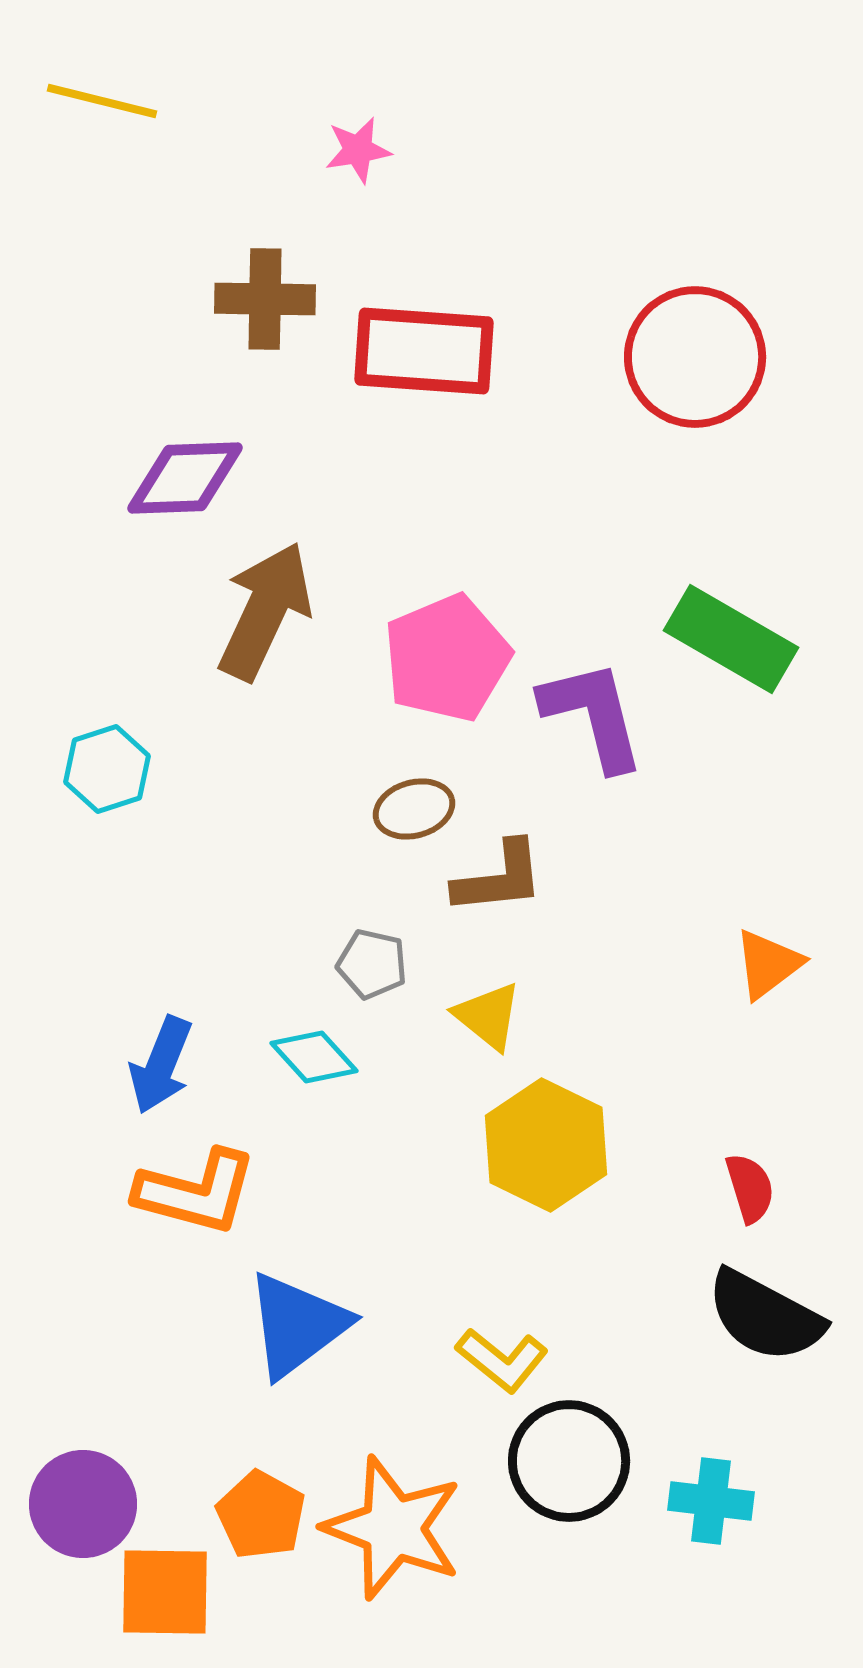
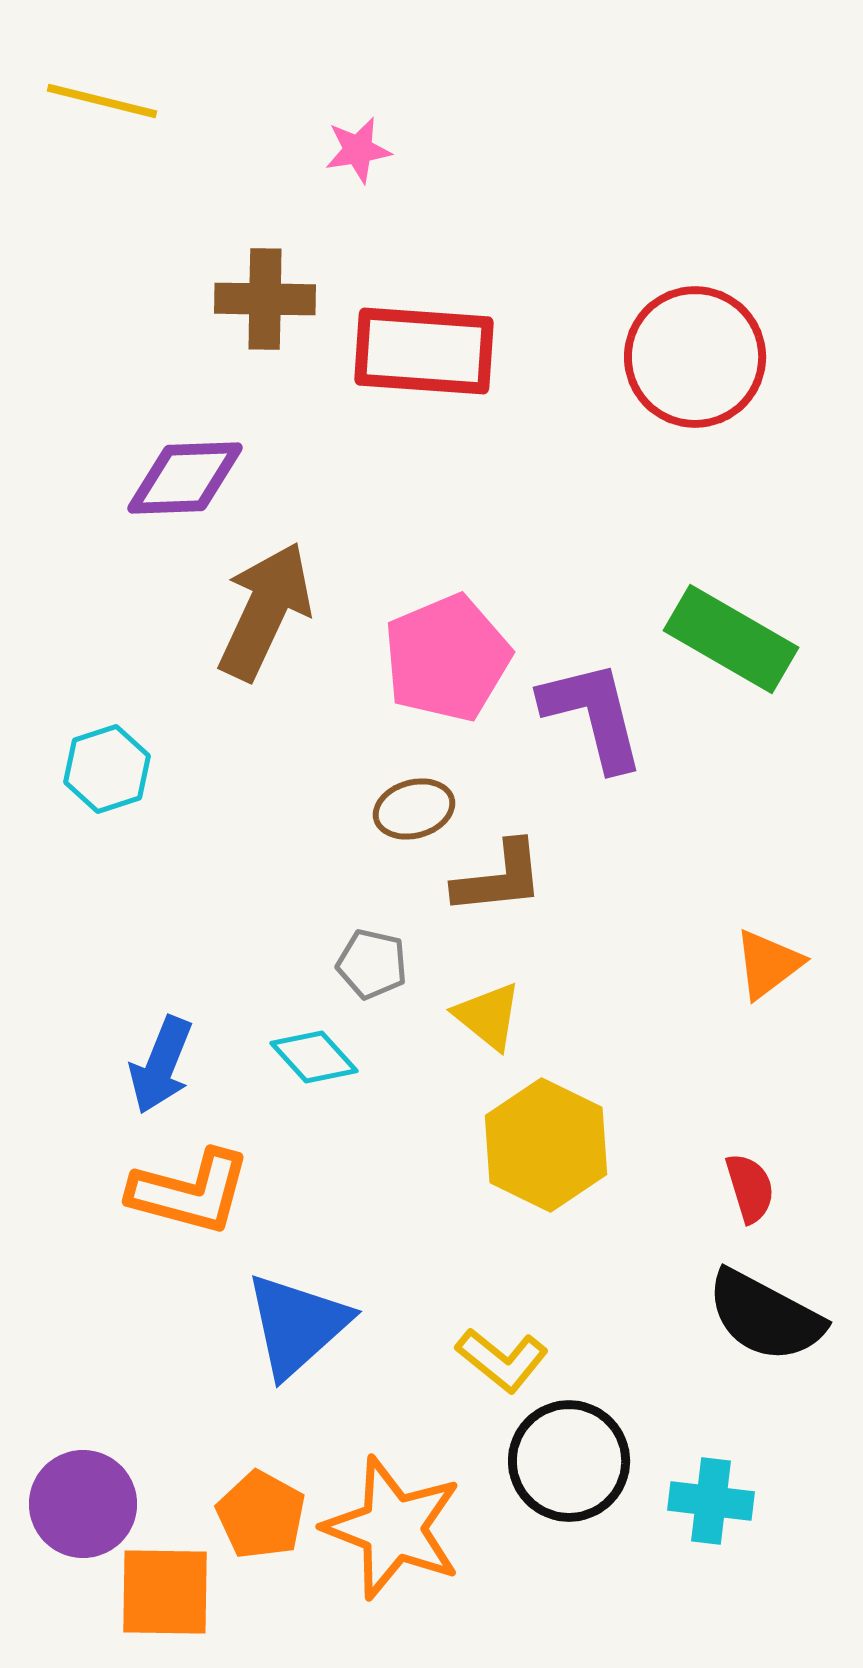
orange L-shape: moved 6 px left
blue triangle: rotated 5 degrees counterclockwise
